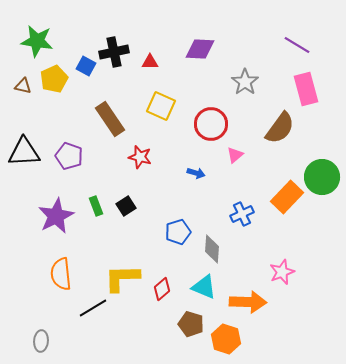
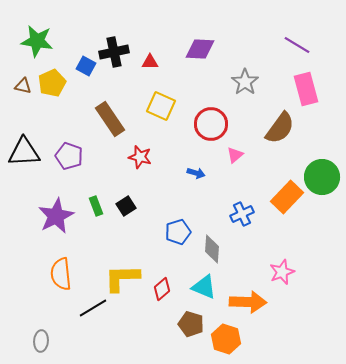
yellow pentagon: moved 2 px left, 4 px down
